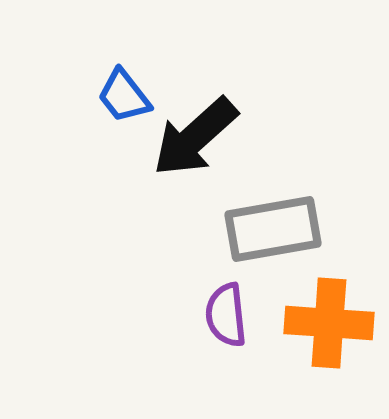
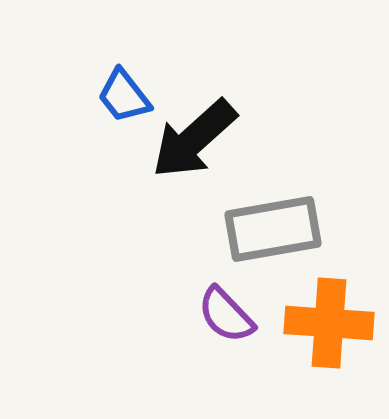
black arrow: moved 1 px left, 2 px down
purple semicircle: rotated 38 degrees counterclockwise
